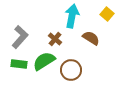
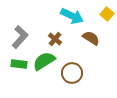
cyan arrow: rotated 105 degrees clockwise
brown circle: moved 1 px right, 3 px down
